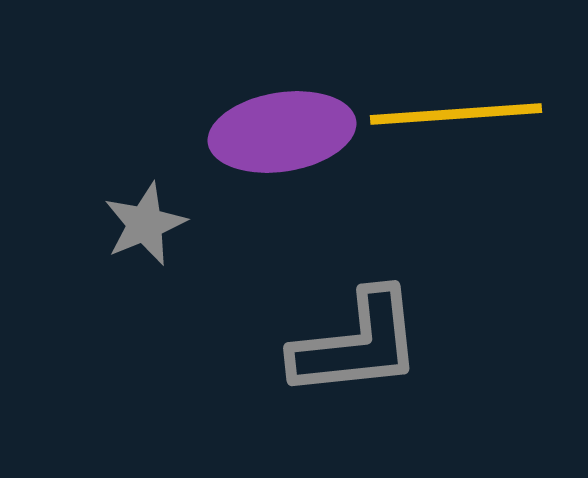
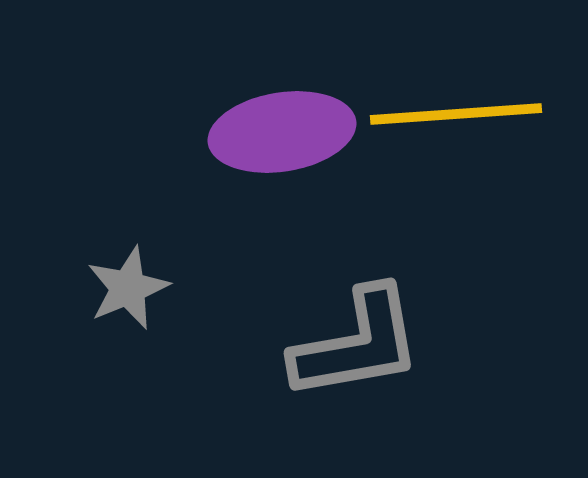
gray star: moved 17 px left, 64 px down
gray L-shape: rotated 4 degrees counterclockwise
